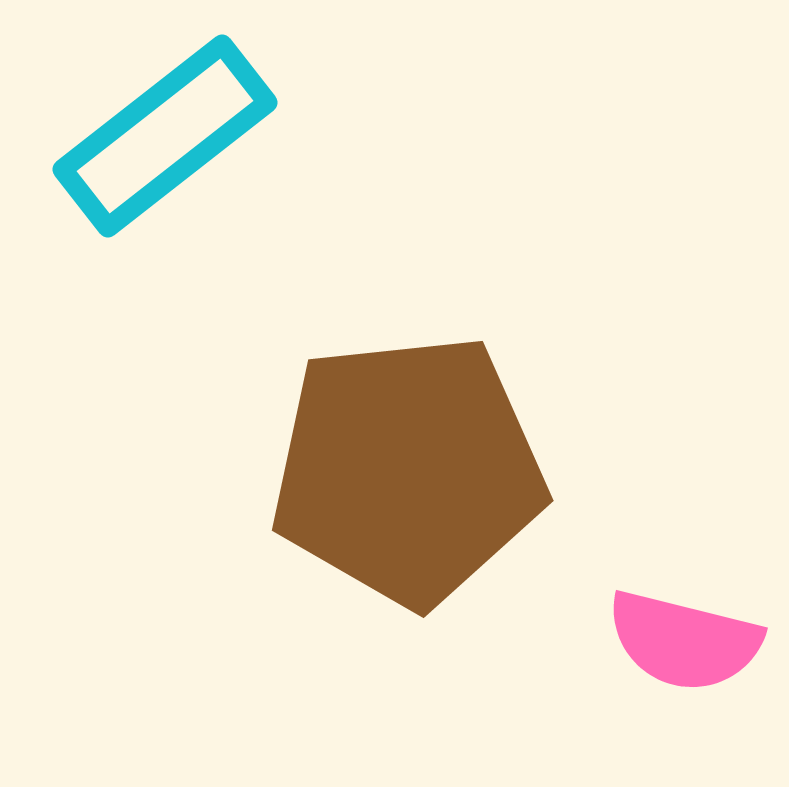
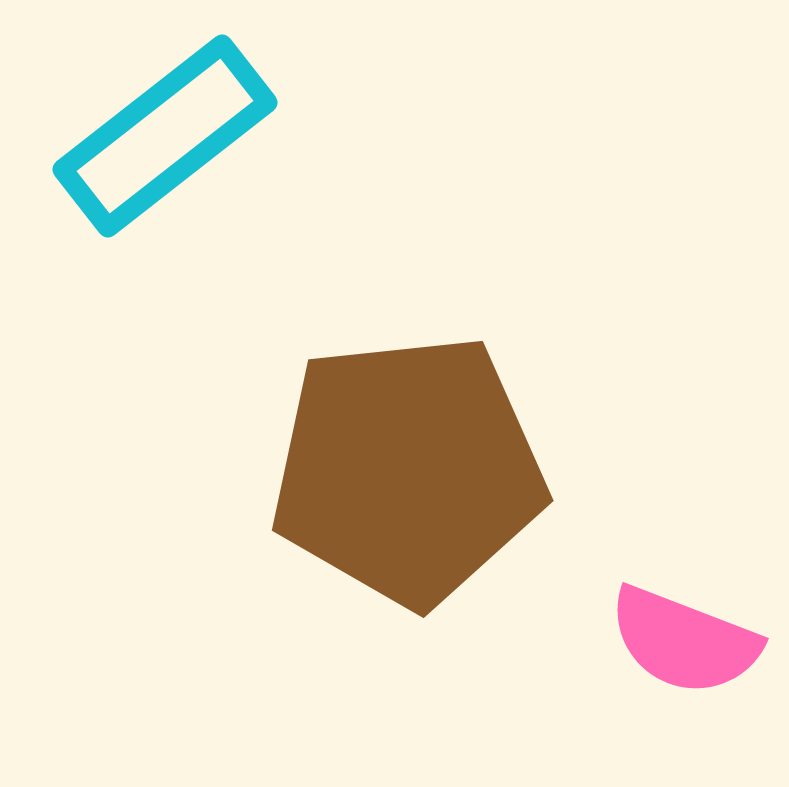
pink semicircle: rotated 7 degrees clockwise
